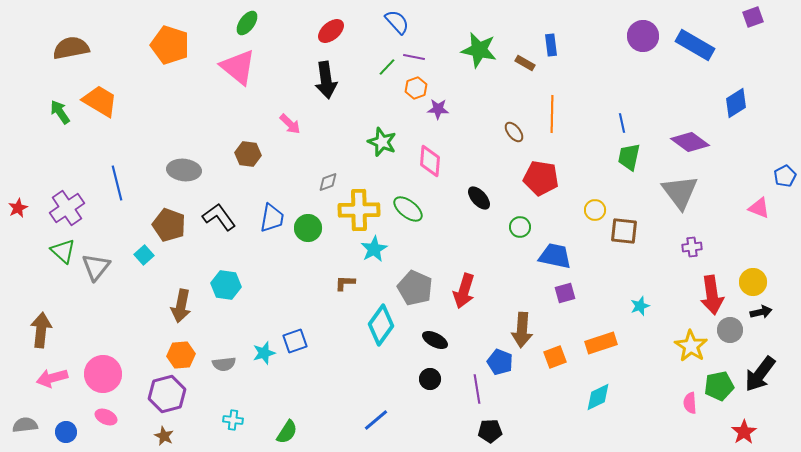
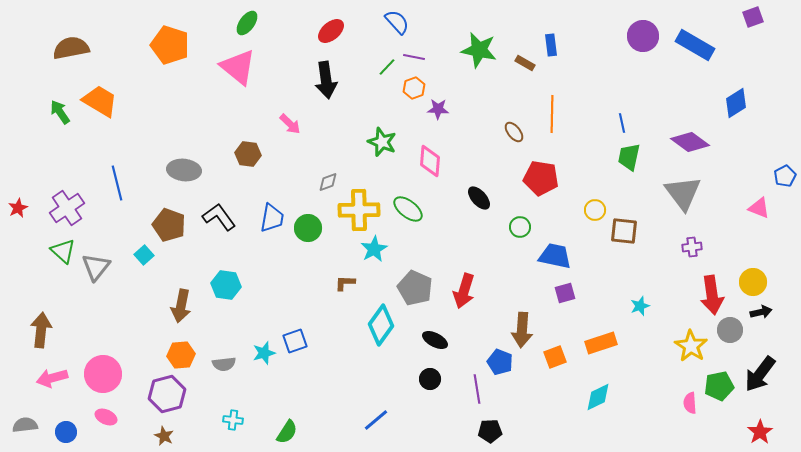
orange hexagon at (416, 88): moved 2 px left
gray triangle at (680, 192): moved 3 px right, 1 px down
red star at (744, 432): moved 16 px right
